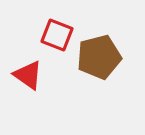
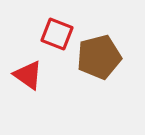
red square: moved 1 px up
